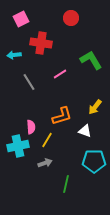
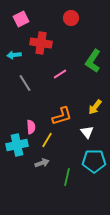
green L-shape: moved 2 px right, 1 px down; rotated 115 degrees counterclockwise
gray line: moved 4 px left, 1 px down
white triangle: moved 2 px right, 1 px down; rotated 32 degrees clockwise
cyan cross: moved 1 px left, 1 px up
gray arrow: moved 3 px left
green line: moved 1 px right, 7 px up
